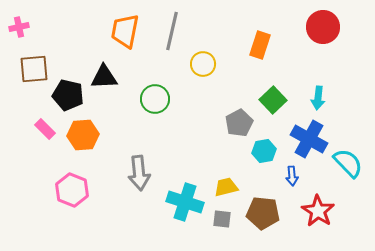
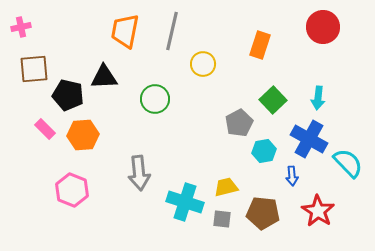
pink cross: moved 2 px right
